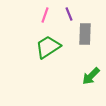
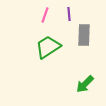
purple line: rotated 16 degrees clockwise
gray rectangle: moved 1 px left, 1 px down
green arrow: moved 6 px left, 8 px down
